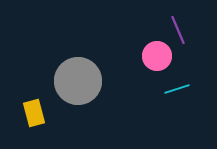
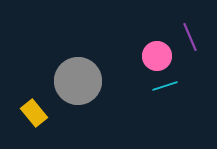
purple line: moved 12 px right, 7 px down
cyan line: moved 12 px left, 3 px up
yellow rectangle: rotated 24 degrees counterclockwise
